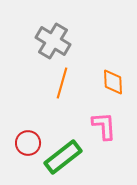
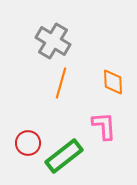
orange line: moved 1 px left
green rectangle: moved 1 px right, 1 px up
